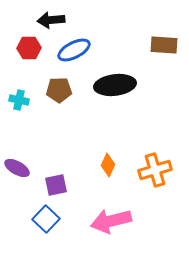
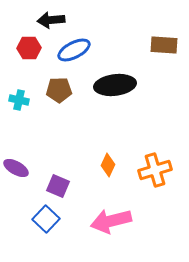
purple ellipse: moved 1 px left
purple square: moved 2 px right, 1 px down; rotated 35 degrees clockwise
